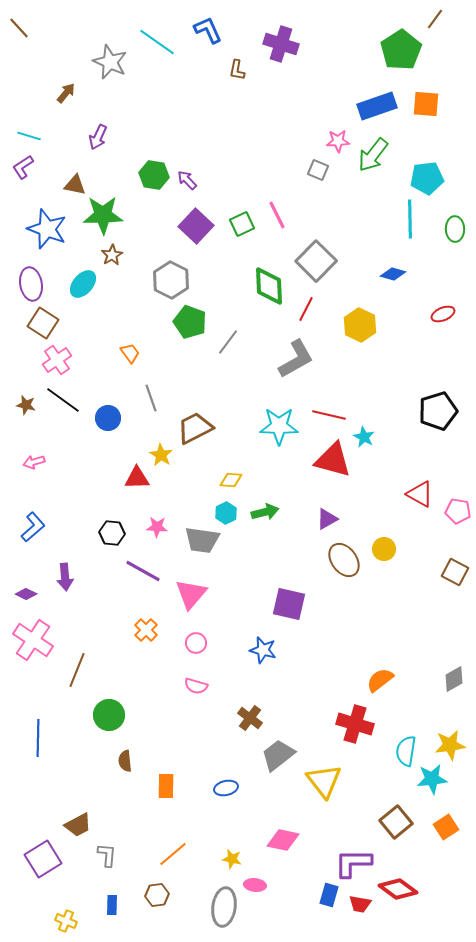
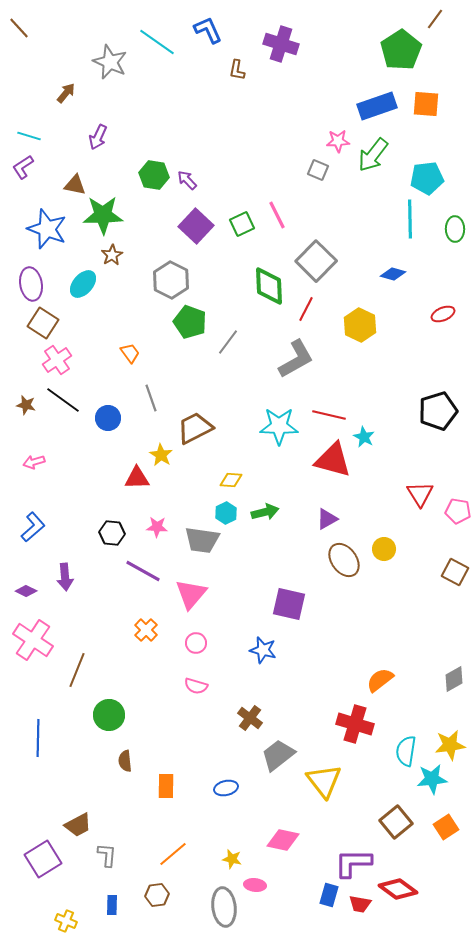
red triangle at (420, 494): rotated 28 degrees clockwise
purple diamond at (26, 594): moved 3 px up
gray ellipse at (224, 907): rotated 15 degrees counterclockwise
